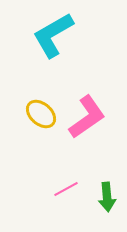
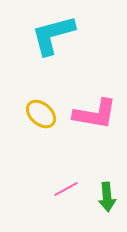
cyan L-shape: rotated 15 degrees clockwise
pink L-shape: moved 8 px right, 3 px up; rotated 45 degrees clockwise
